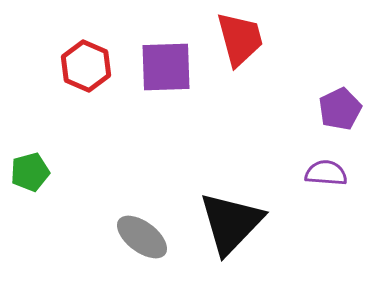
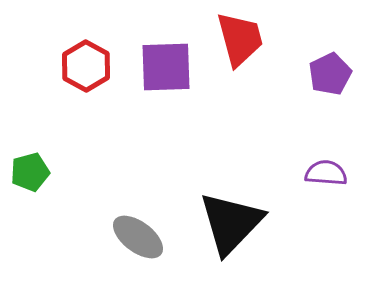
red hexagon: rotated 6 degrees clockwise
purple pentagon: moved 10 px left, 35 px up
gray ellipse: moved 4 px left
